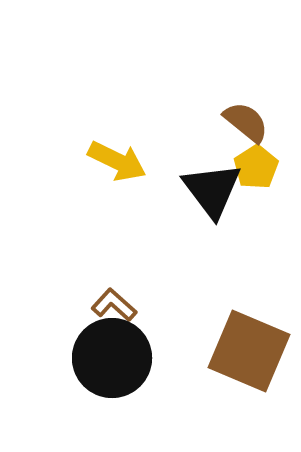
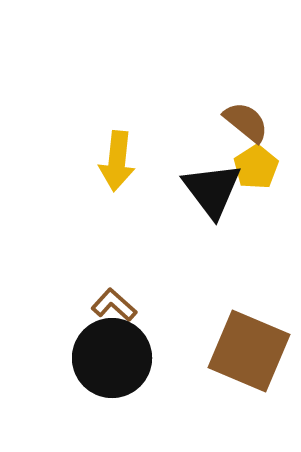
yellow arrow: rotated 70 degrees clockwise
